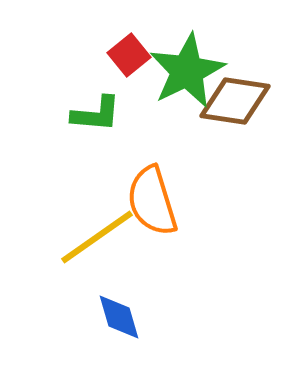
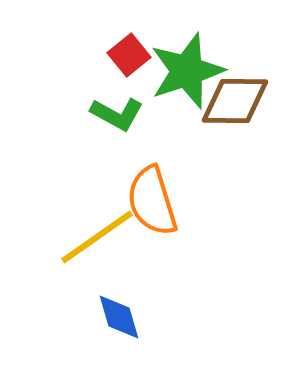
green star: rotated 8 degrees clockwise
brown diamond: rotated 8 degrees counterclockwise
green L-shape: moved 21 px right; rotated 24 degrees clockwise
